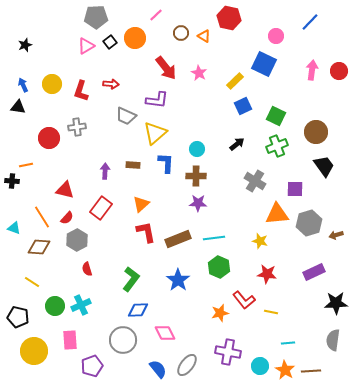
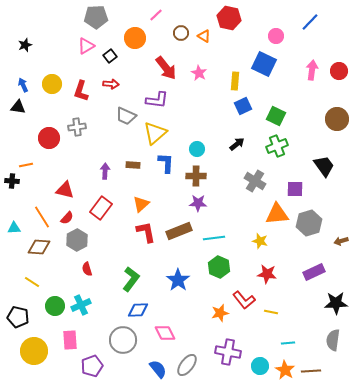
black square at (110, 42): moved 14 px down
yellow rectangle at (235, 81): rotated 42 degrees counterclockwise
brown circle at (316, 132): moved 21 px right, 13 px up
cyan triangle at (14, 228): rotated 24 degrees counterclockwise
brown arrow at (336, 235): moved 5 px right, 6 px down
brown rectangle at (178, 239): moved 1 px right, 8 px up
